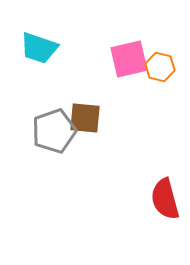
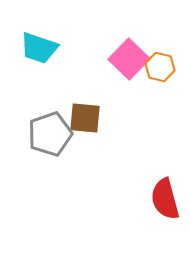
pink square: rotated 33 degrees counterclockwise
gray pentagon: moved 4 px left, 3 px down
